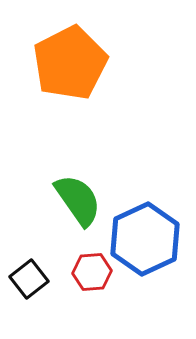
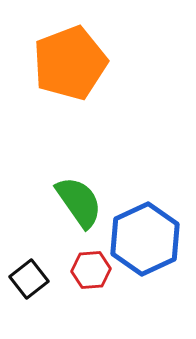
orange pentagon: rotated 6 degrees clockwise
green semicircle: moved 1 px right, 2 px down
red hexagon: moved 1 px left, 2 px up
